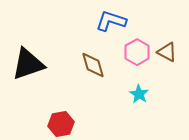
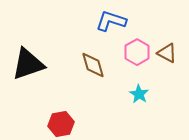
brown triangle: moved 1 px down
